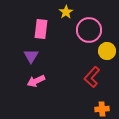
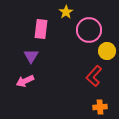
red L-shape: moved 2 px right, 1 px up
pink arrow: moved 11 px left
orange cross: moved 2 px left, 2 px up
